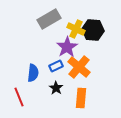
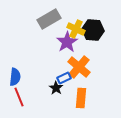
purple star: moved 5 px up
blue rectangle: moved 8 px right, 12 px down
blue semicircle: moved 18 px left, 4 px down
